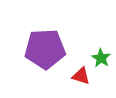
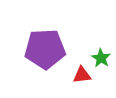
red triangle: moved 1 px right, 1 px up; rotated 24 degrees counterclockwise
